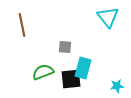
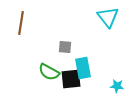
brown line: moved 1 px left, 2 px up; rotated 20 degrees clockwise
cyan rectangle: rotated 25 degrees counterclockwise
green semicircle: moved 6 px right; rotated 130 degrees counterclockwise
cyan star: rotated 16 degrees clockwise
